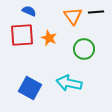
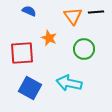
red square: moved 18 px down
